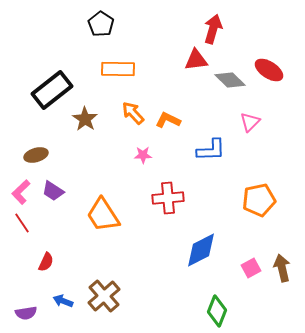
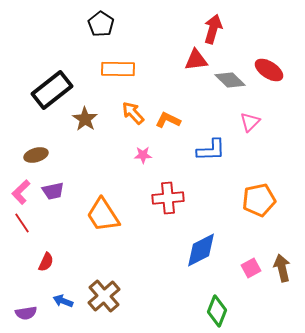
purple trapezoid: rotated 45 degrees counterclockwise
